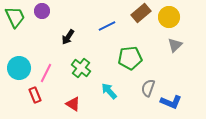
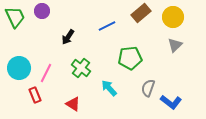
yellow circle: moved 4 px right
cyan arrow: moved 3 px up
blue L-shape: rotated 15 degrees clockwise
